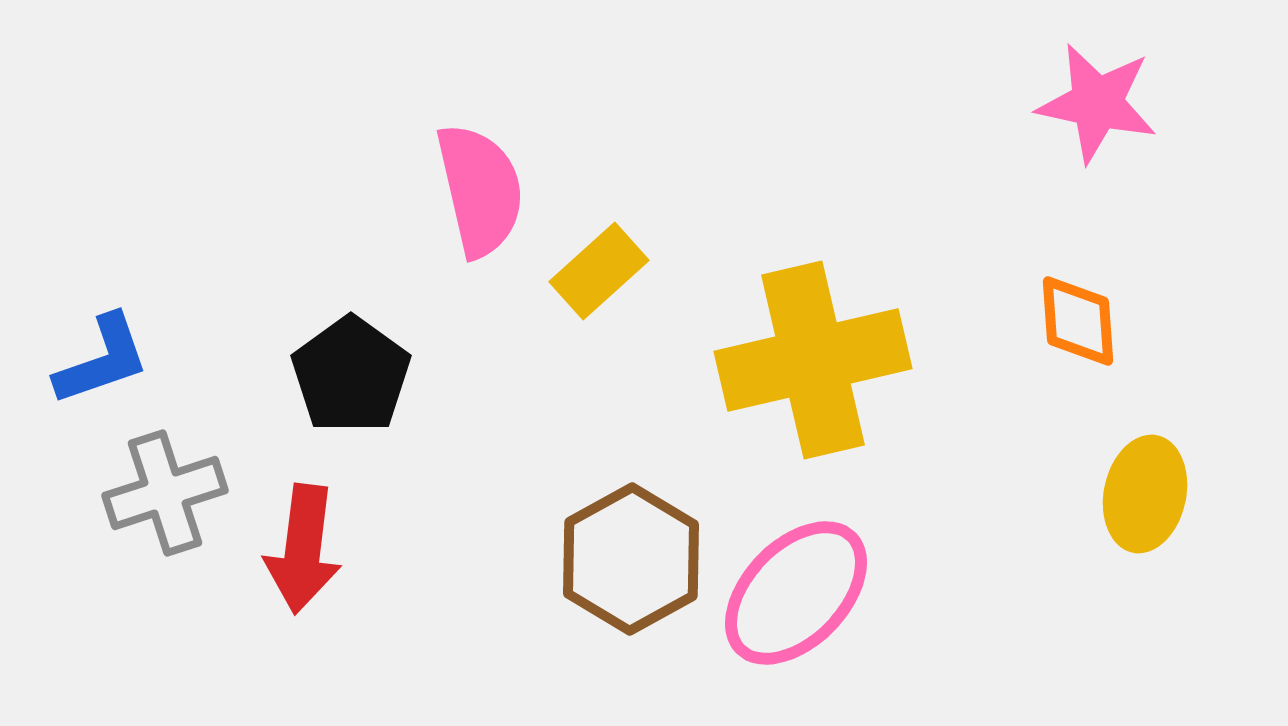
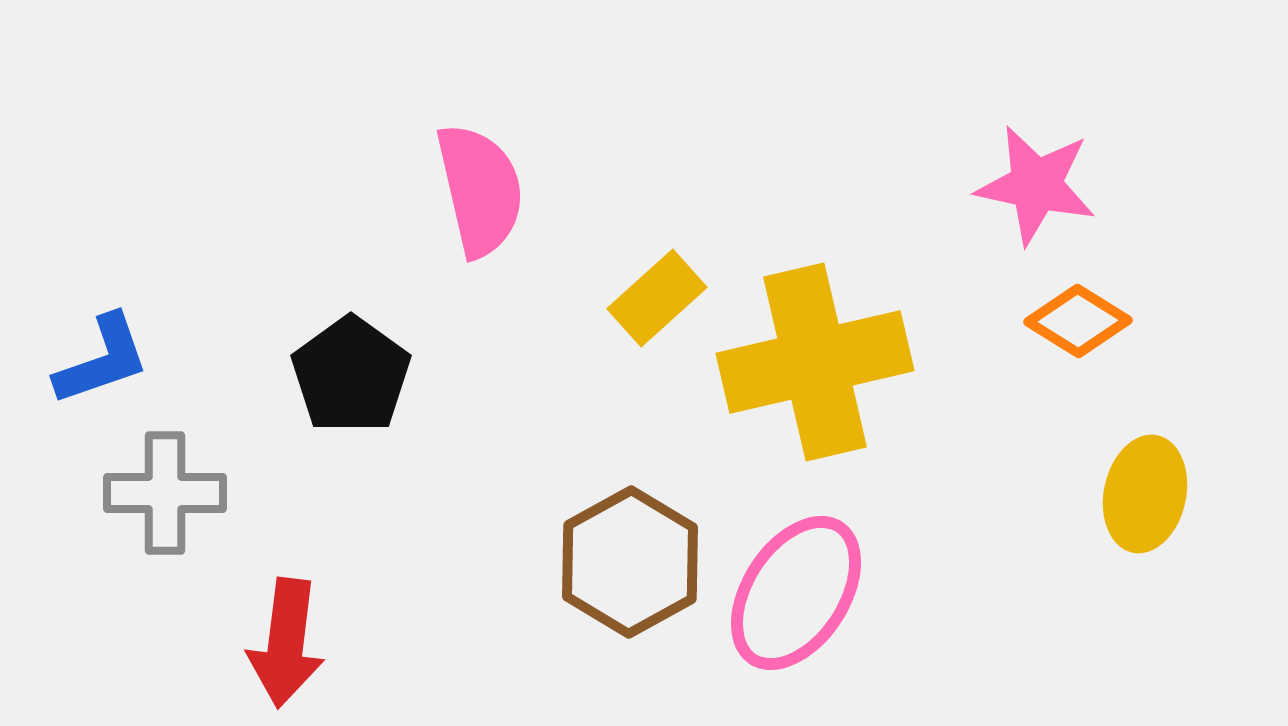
pink star: moved 61 px left, 82 px down
yellow rectangle: moved 58 px right, 27 px down
orange diamond: rotated 54 degrees counterclockwise
yellow cross: moved 2 px right, 2 px down
gray cross: rotated 18 degrees clockwise
red arrow: moved 17 px left, 94 px down
brown hexagon: moved 1 px left, 3 px down
pink ellipse: rotated 11 degrees counterclockwise
